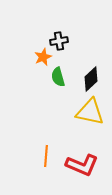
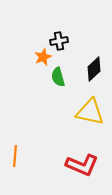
black diamond: moved 3 px right, 10 px up
orange line: moved 31 px left
